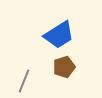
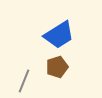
brown pentagon: moved 7 px left
